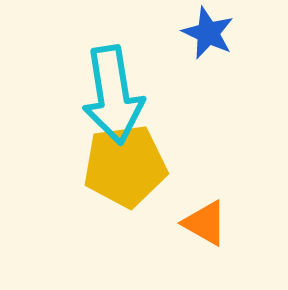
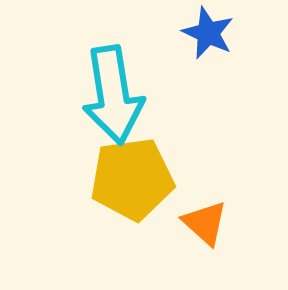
yellow pentagon: moved 7 px right, 13 px down
orange triangle: rotated 12 degrees clockwise
